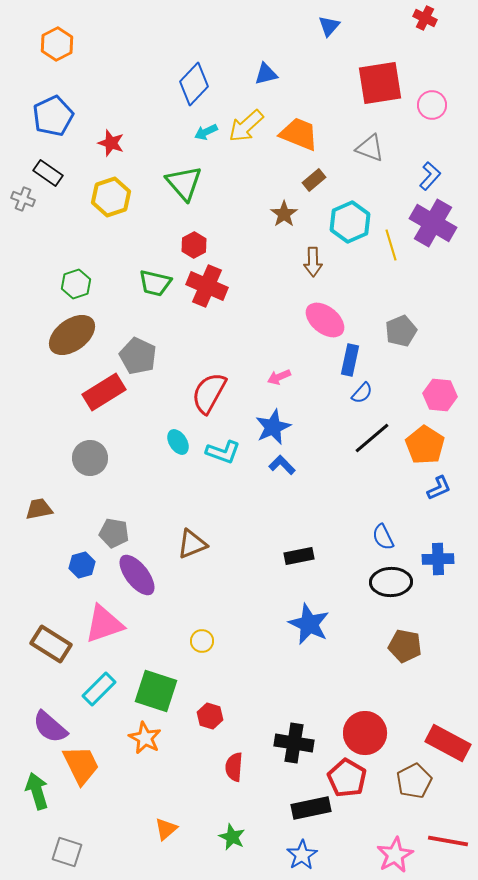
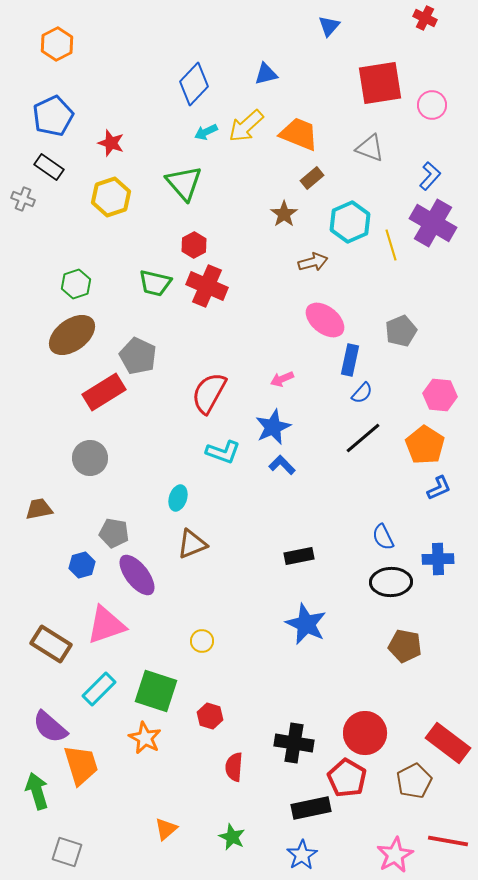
black rectangle at (48, 173): moved 1 px right, 6 px up
brown rectangle at (314, 180): moved 2 px left, 2 px up
brown arrow at (313, 262): rotated 104 degrees counterclockwise
pink arrow at (279, 377): moved 3 px right, 2 px down
black line at (372, 438): moved 9 px left
cyan ellipse at (178, 442): moved 56 px down; rotated 50 degrees clockwise
pink triangle at (104, 624): moved 2 px right, 1 px down
blue star at (309, 624): moved 3 px left
red rectangle at (448, 743): rotated 9 degrees clockwise
orange trapezoid at (81, 765): rotated 9 degrees clockwise
